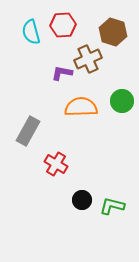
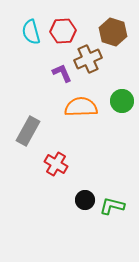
red hexagon: moved 6 px down
purple L-shape: rotated 55 degrees clockwise
black circle: moved 3 px right
